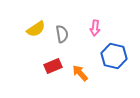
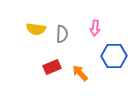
yellow semicircle: rotated 42 degrees clockwise
gray semicircle: rotated 12 degrees clockwise
blue hexagon: rotated 15 degrees counterclockwise
red rectangle: moved 1 px left, 1 px down
